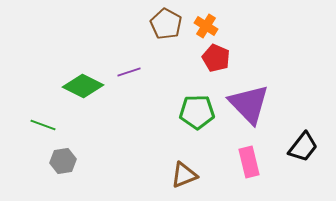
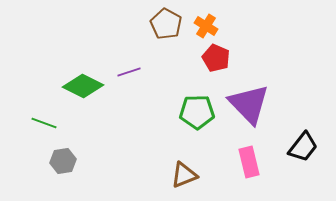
green line: moved 1 px right, 2 px up
